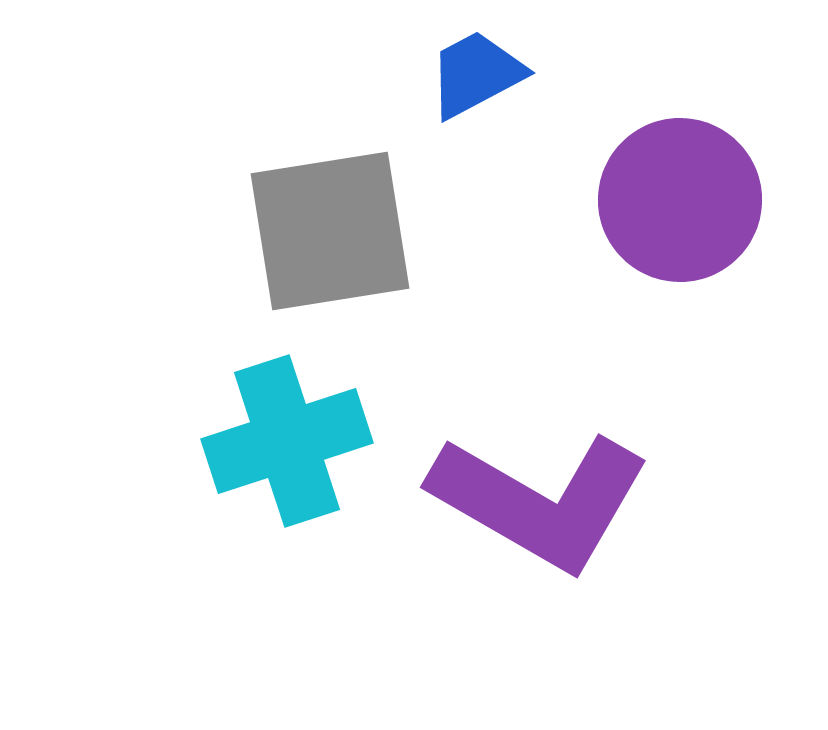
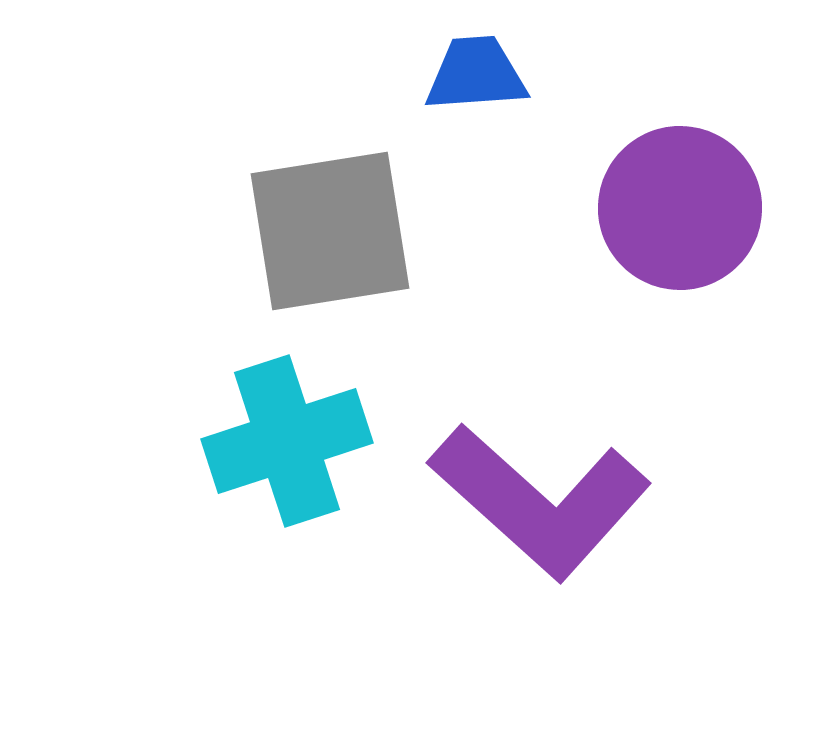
blue trapezoid: rotated 24 degrees clockwise
purple circle: moved 8 px down
purple L-shape: rotated 12 degrees clockwise
